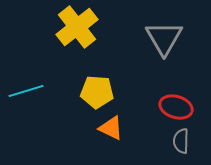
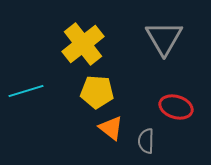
yellow cross: moved 6 px right, 17 px down
orange triangle: rotated 12 degrees clockwise
gray semicircle: moved 35 px left
